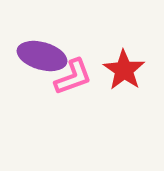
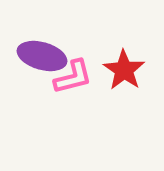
pink L-shape: rotated 6 degrees clockwise
